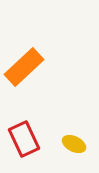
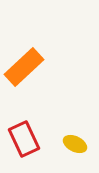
yellow ellipse: moved 1 px right
